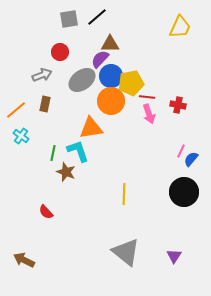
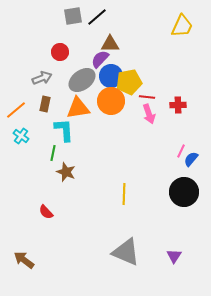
gray square: moved 4 px right, 3 px up
yellow trapezoid: moved 2 px right, 1 px up
gray arrow: moved 3 px down
yellow pentagon: moved 2 px left, 1 px up
red cross: rotated 14 degrees counterclockwise
orange triangle: moved 13 px left, 20 px up
cyan L-shape: moved 14 px left, 21 px up; rotated 15 degrees clockwise
gray triangle: rotated 16 degrees counterclockwise
brown arrow: rotated 10 degrees clockwise
